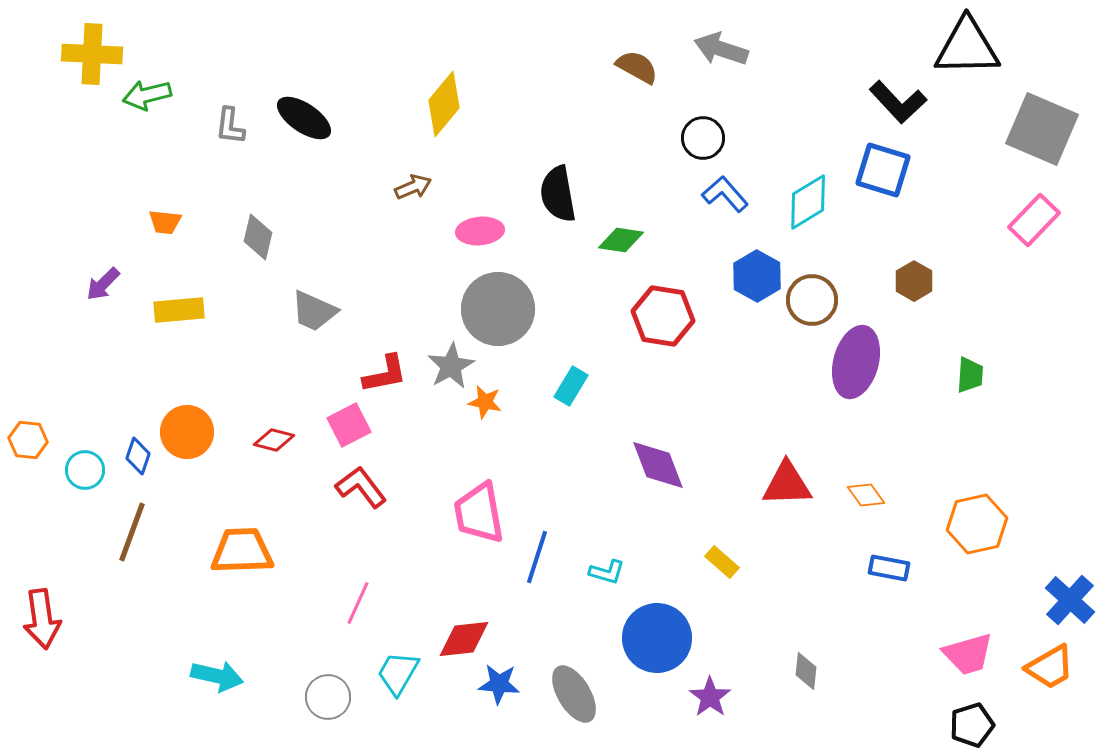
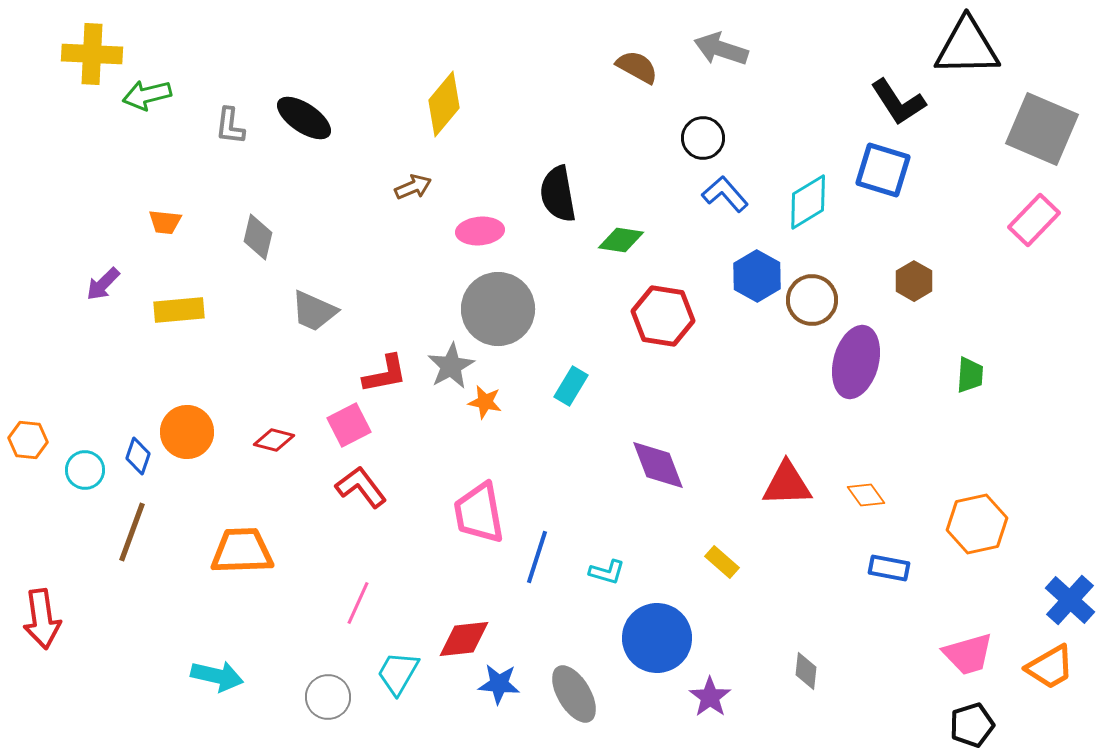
black L-shape at (898, 102): rotated 10 degrees clockwise
